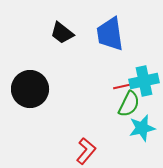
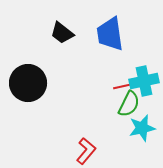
black circle: moved 2 px left, 6 px up
